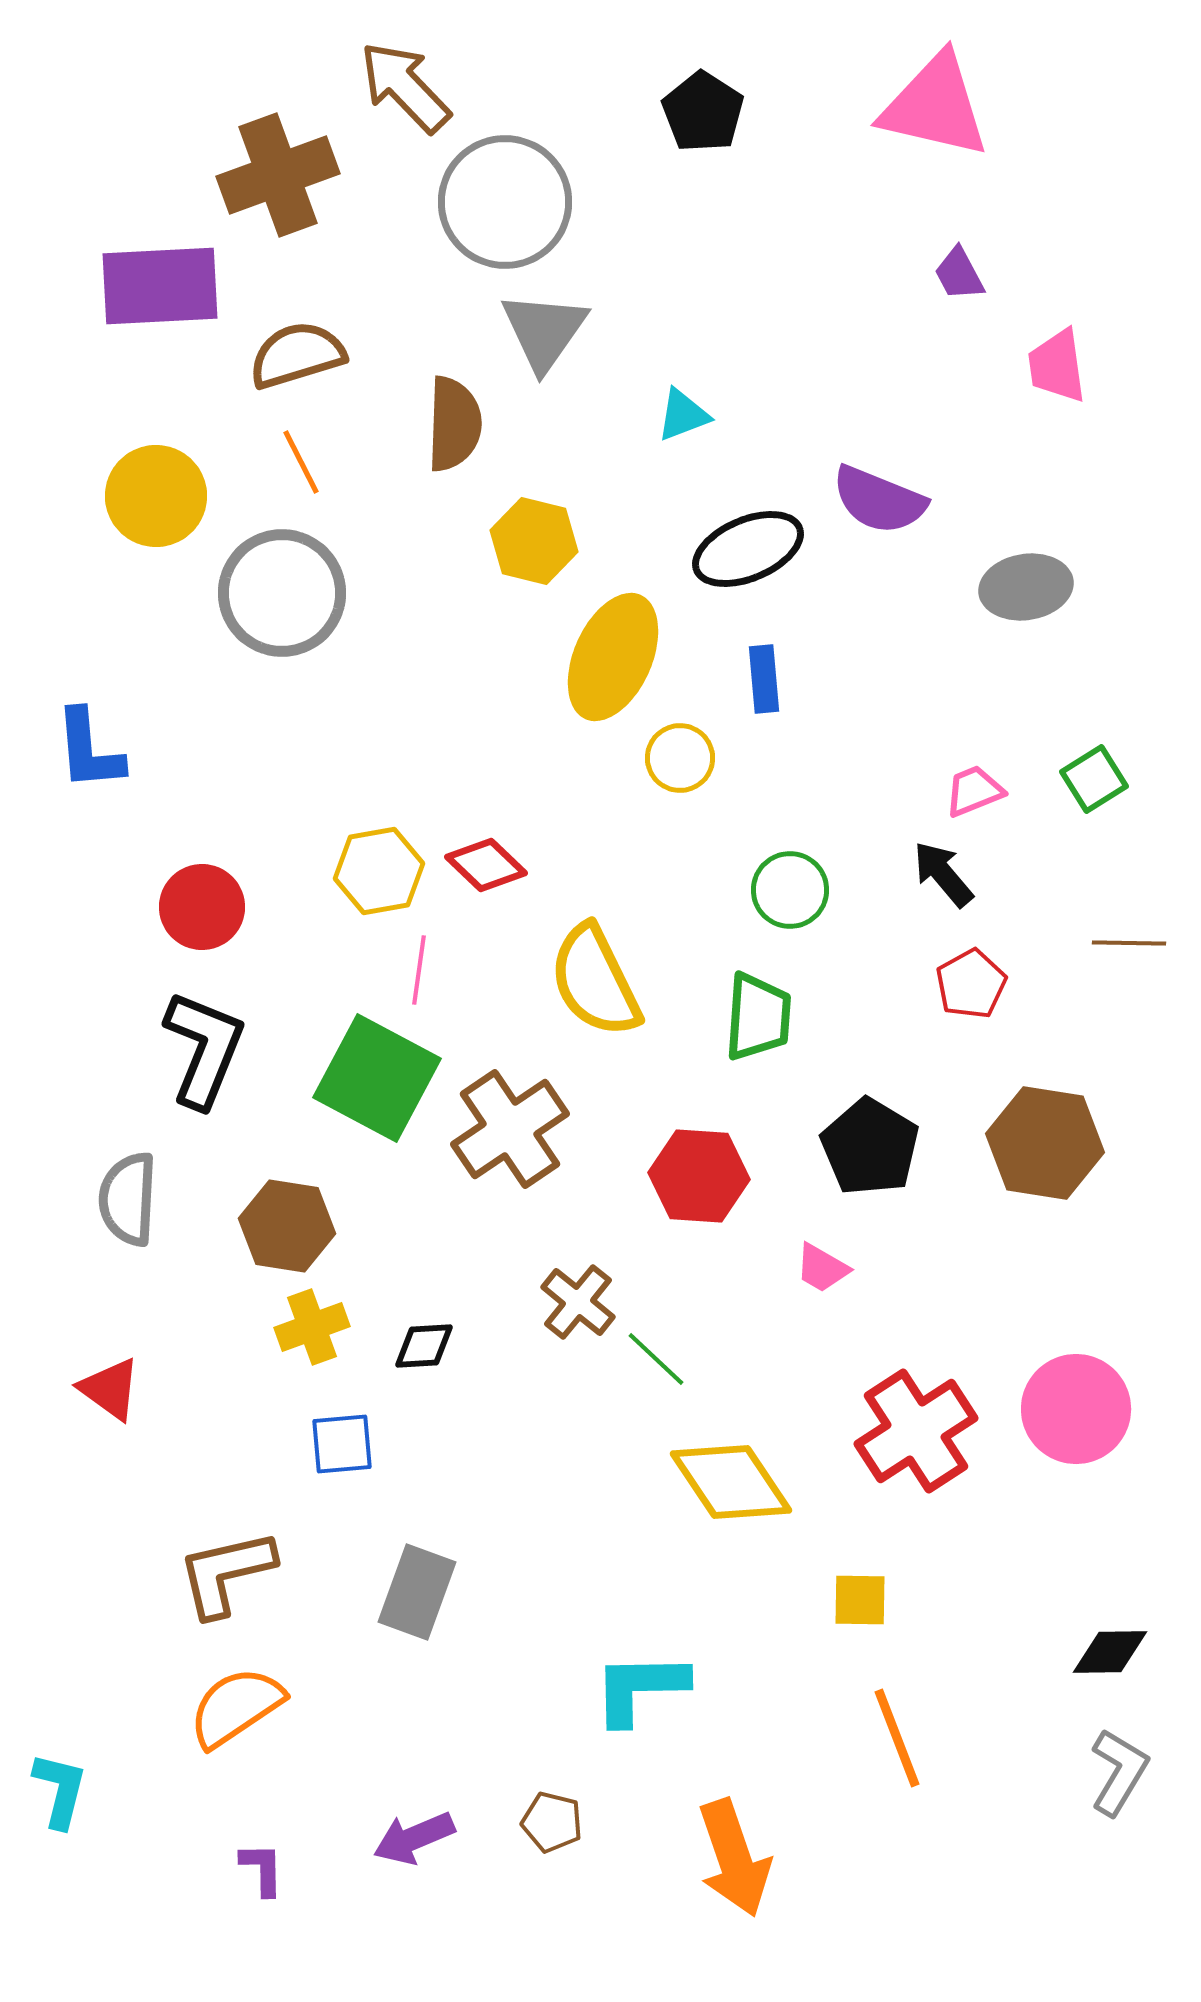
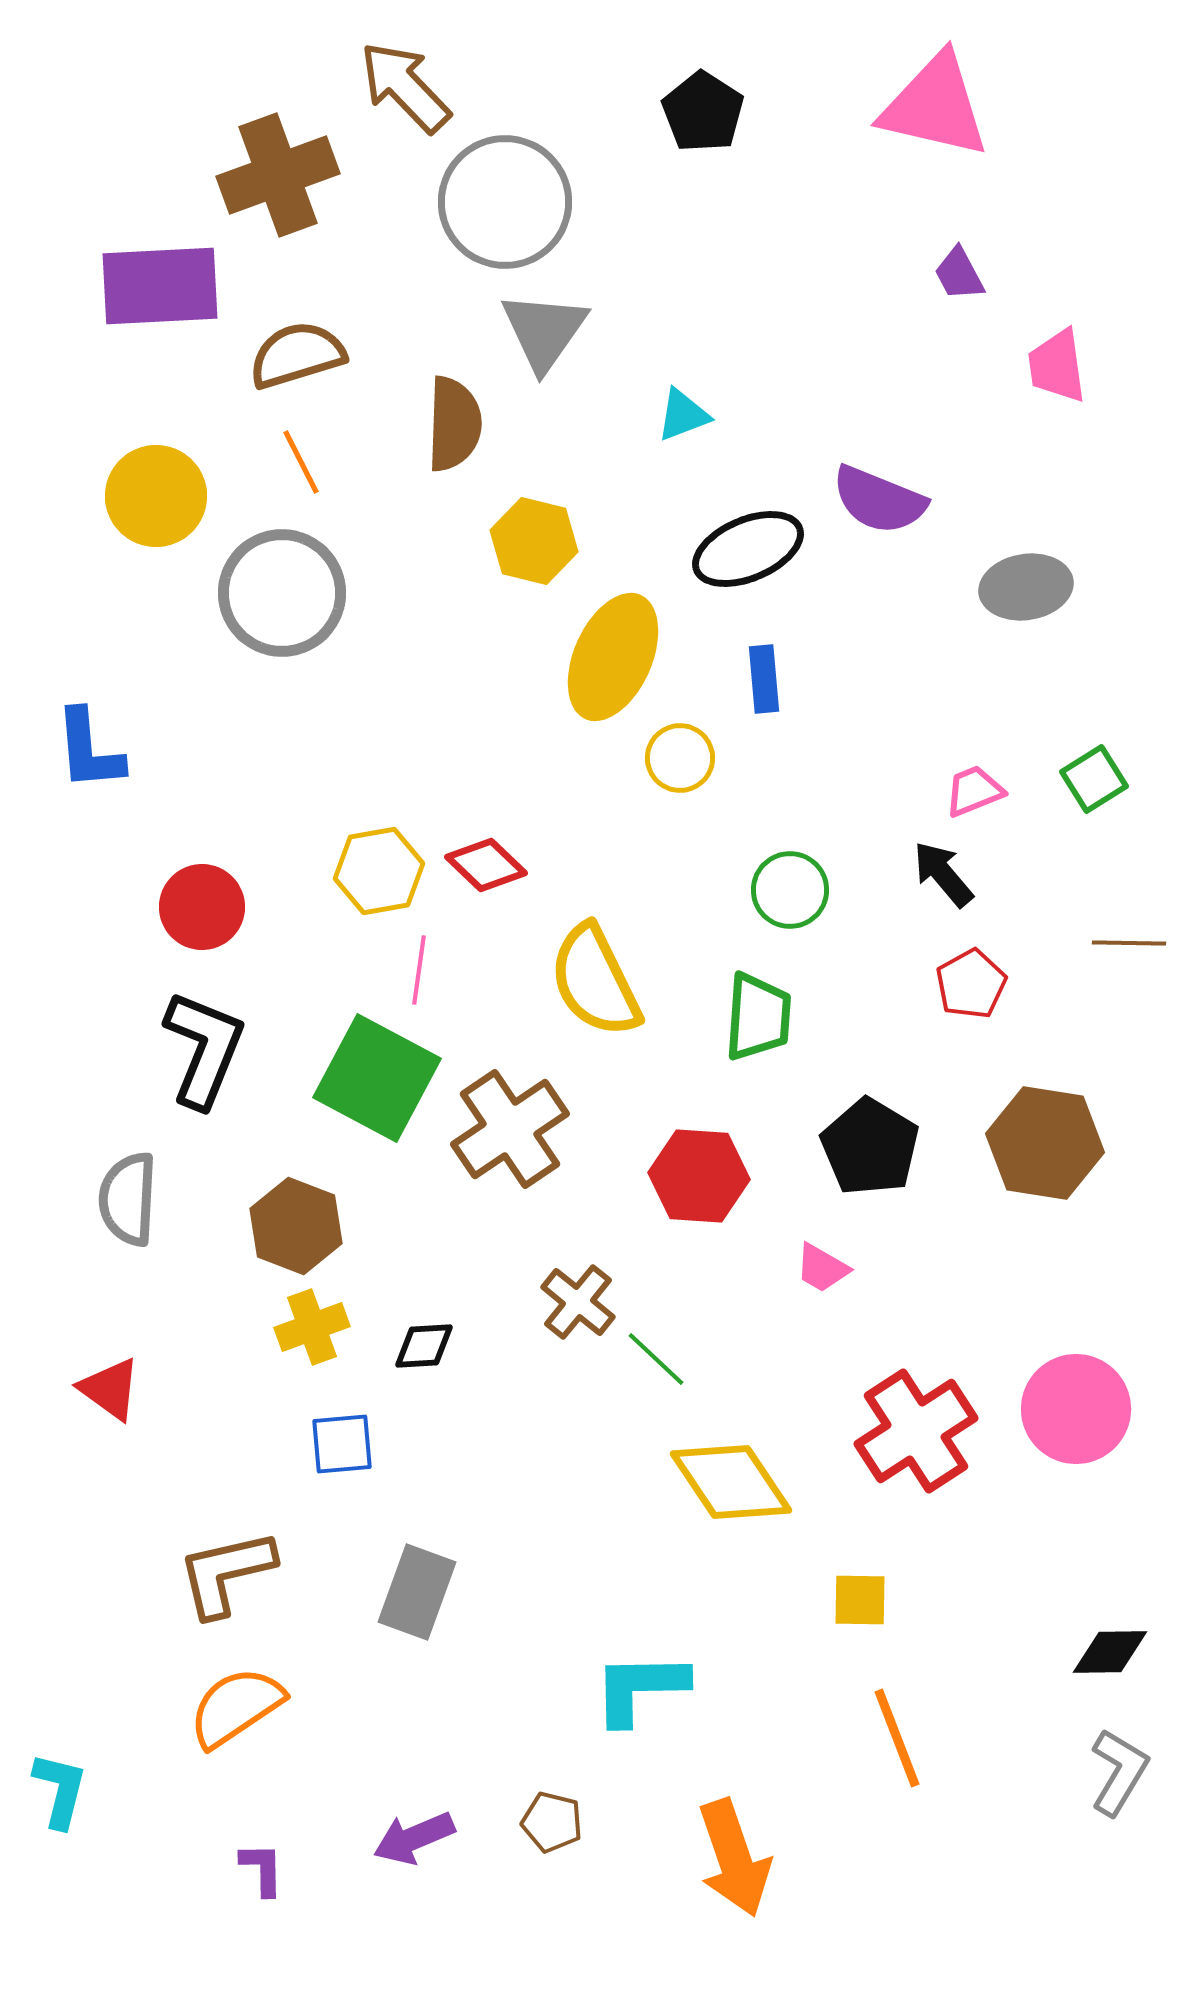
brown hexagon at (287, 1226): moved 9 px right; rotated 12 degrees clockwise
